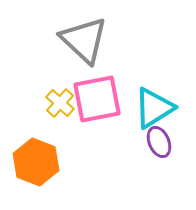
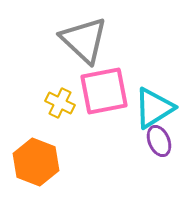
pink square: moved 7 px right, 8 px up
yellow cross: rotated 16 degrees counterclockwise
purple ellipse: moved 1 px up
